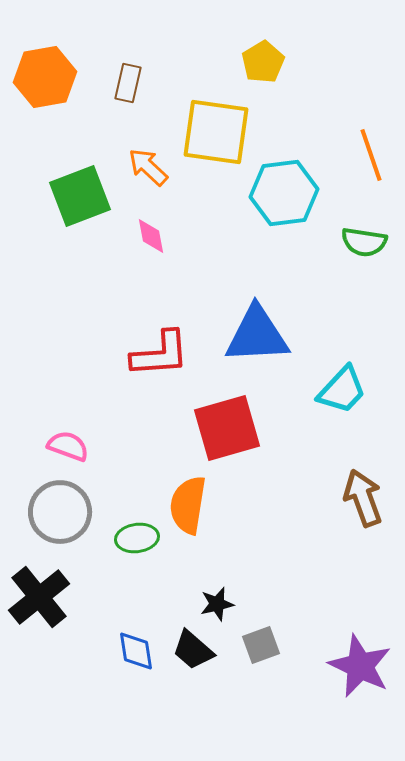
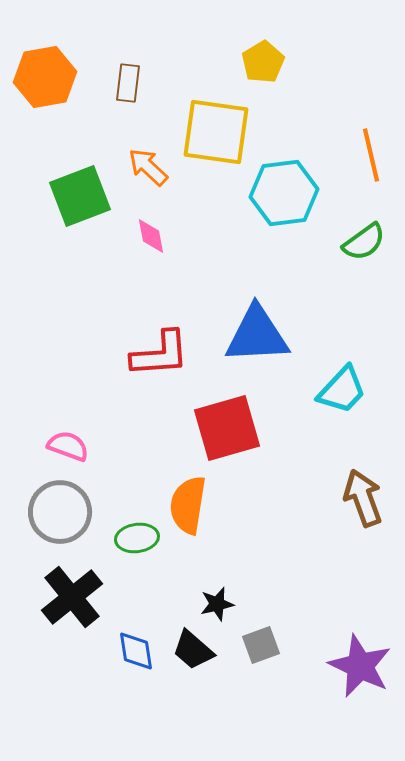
brown rectangle: rotated 6 degrees counterclockwise
orange line: rotated 6 degrees clockwise
green semicircle: rotated 45 degrees counterclockwise
black cross: moved 33 px right
